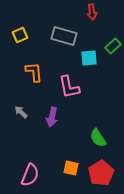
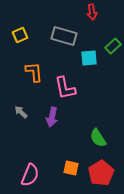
pink L-shape: moved 4 px left, 1 px down
